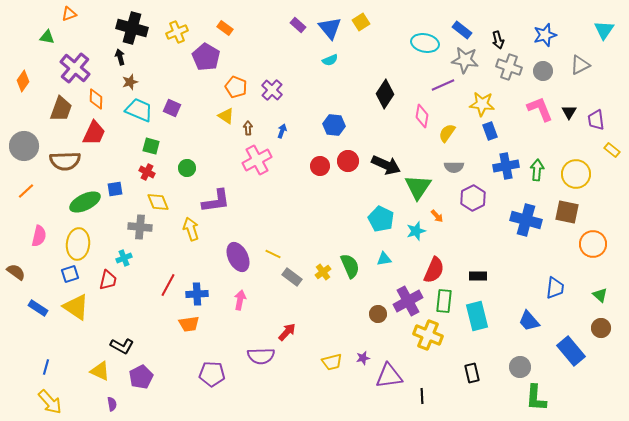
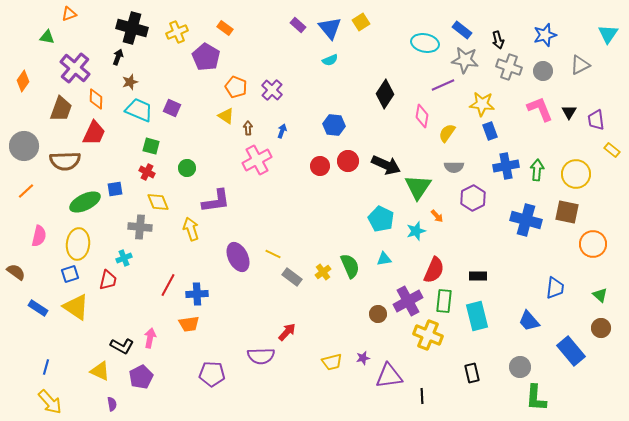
cyan triangle at (604, 30): moved 4 px right, 4 px down
black arrow at (120, 57): moved 2 px left; rotated 35 degrees clockwise
pink arrow at (240, 300): moved 90 px left, 38 px down
